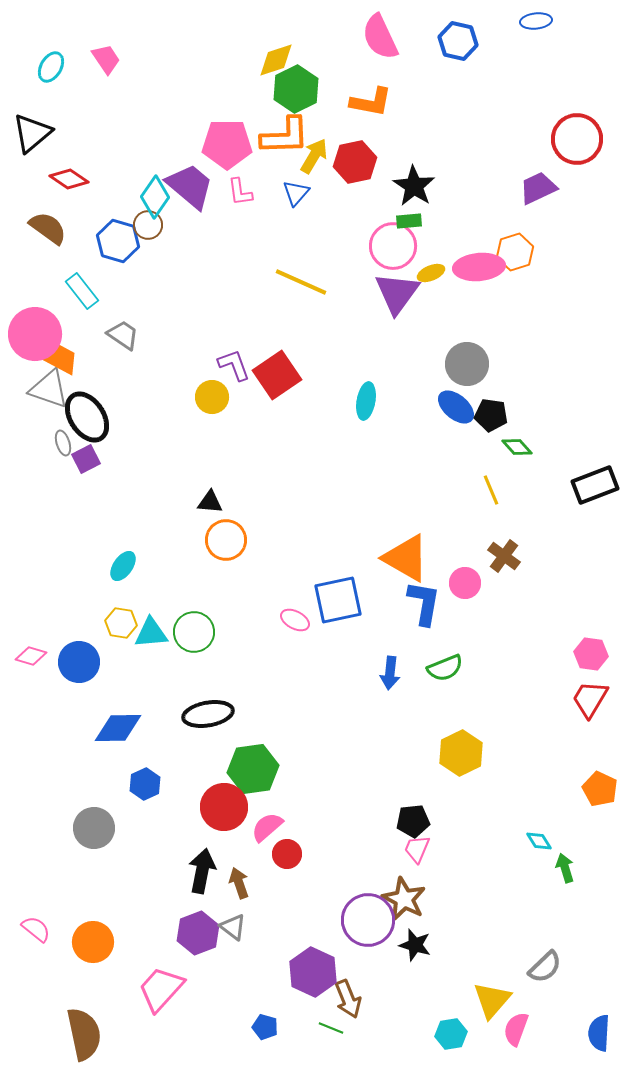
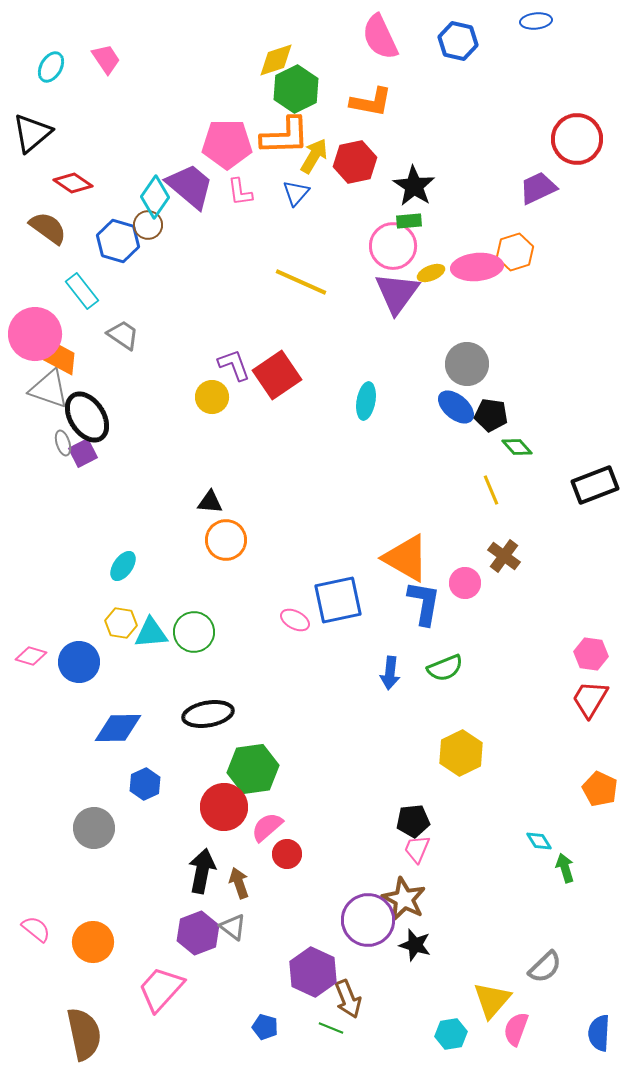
red diamond at (69, 179): moved 4 px right, 4 px down
pink ellipse at (479, 267): moved 2 px left
purple square at (86, 459): moved 3 px left, 6 px up
